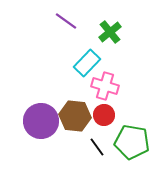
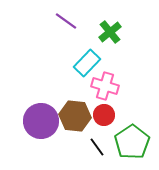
green pentagon: rotated 28 degrees clockwise
